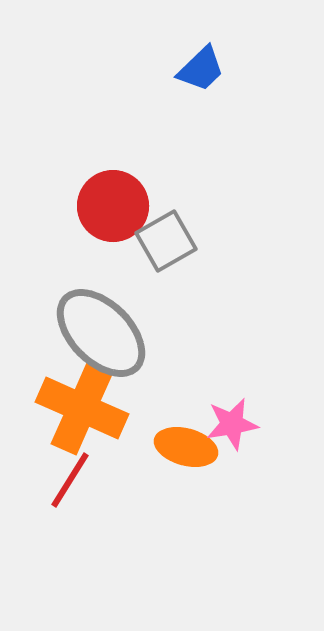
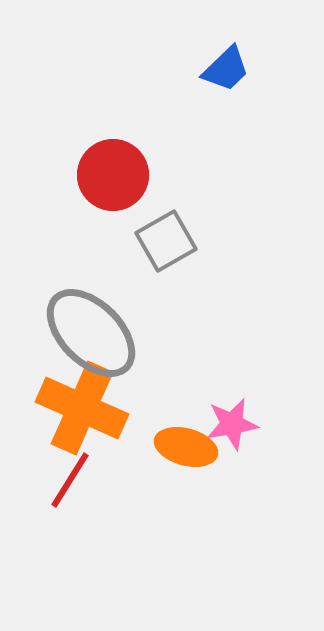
blue trapezoid: moved 25 px right
red circle: moved 31 px up
gray ellipse: moved 10 px left
